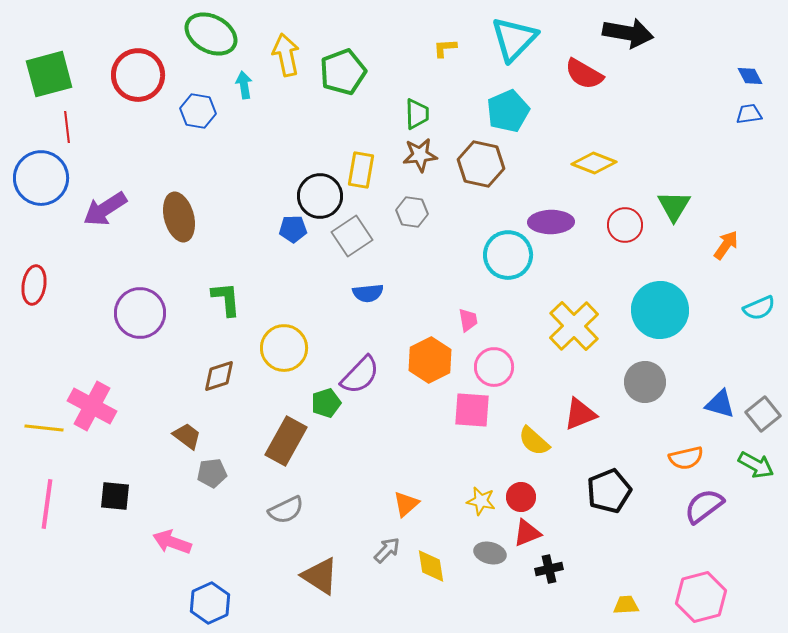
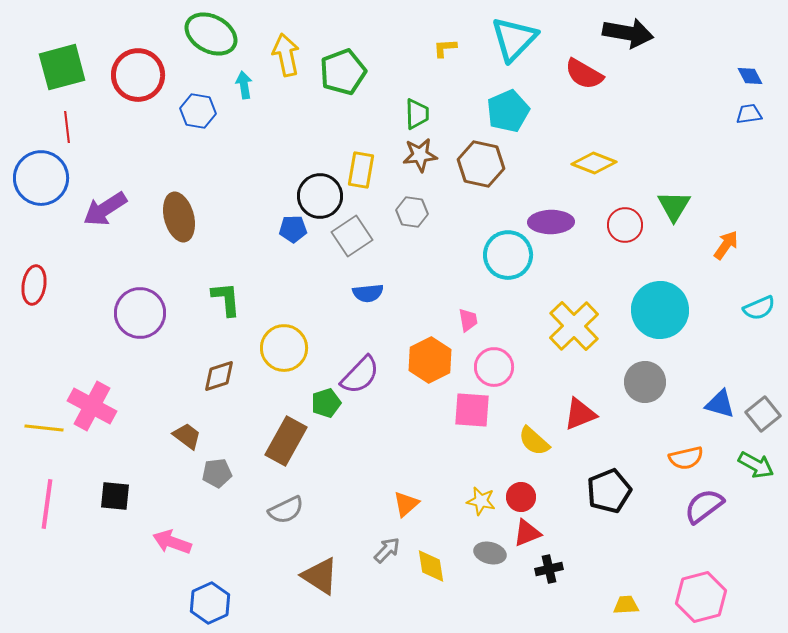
green square at (49, 74): moved 13 px right, 7 px up
gray pentagon at (212, 473): moved 5 px right
